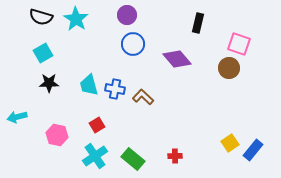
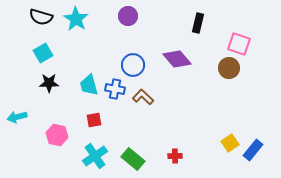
purple circle: moved 1 px right, 1 px down
blue circle: moved 21 px down
red square: moved 3 px left, 5 px up; rotated 21 degrees clockwise
